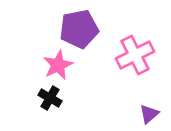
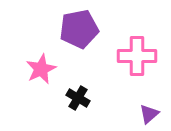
pink cross: moved 2 px right, 1 px down; rotated 27 degrees clockwise
pink star: moved 17 px left, 4 px down
black cross: moved 28 px right
